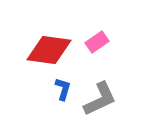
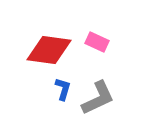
pink rectangle: rotated 60 degrees clockwise
gray L-shape: moved 2 px left, 1 px up
